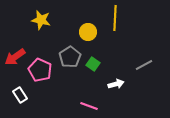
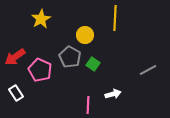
yellow star: moved 1 px up; rotated 30 degrees clockwise
yellow circle: moved 3 px left, 3 px down
gray pentagon: rotated 10 degrees counterclockwise
gray line: moved 4 px right, 5 px down
white arrow: moved 3 px left, 10 px down
white rectangle: moved 4 px left, 2 px up
pink line: moved 1 px left, 1 px up; rotated 72 degrees clockwise
